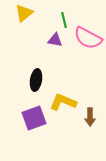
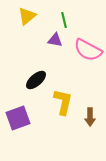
yellow triangle: moved 3 px right, 3 px down
pink semicircle: moved 12 px down
black ellipse: rotated 40 degrees clockwise
yellow L-shape: rotated 80 degrees clockwise
purple square: moved 16 px left
